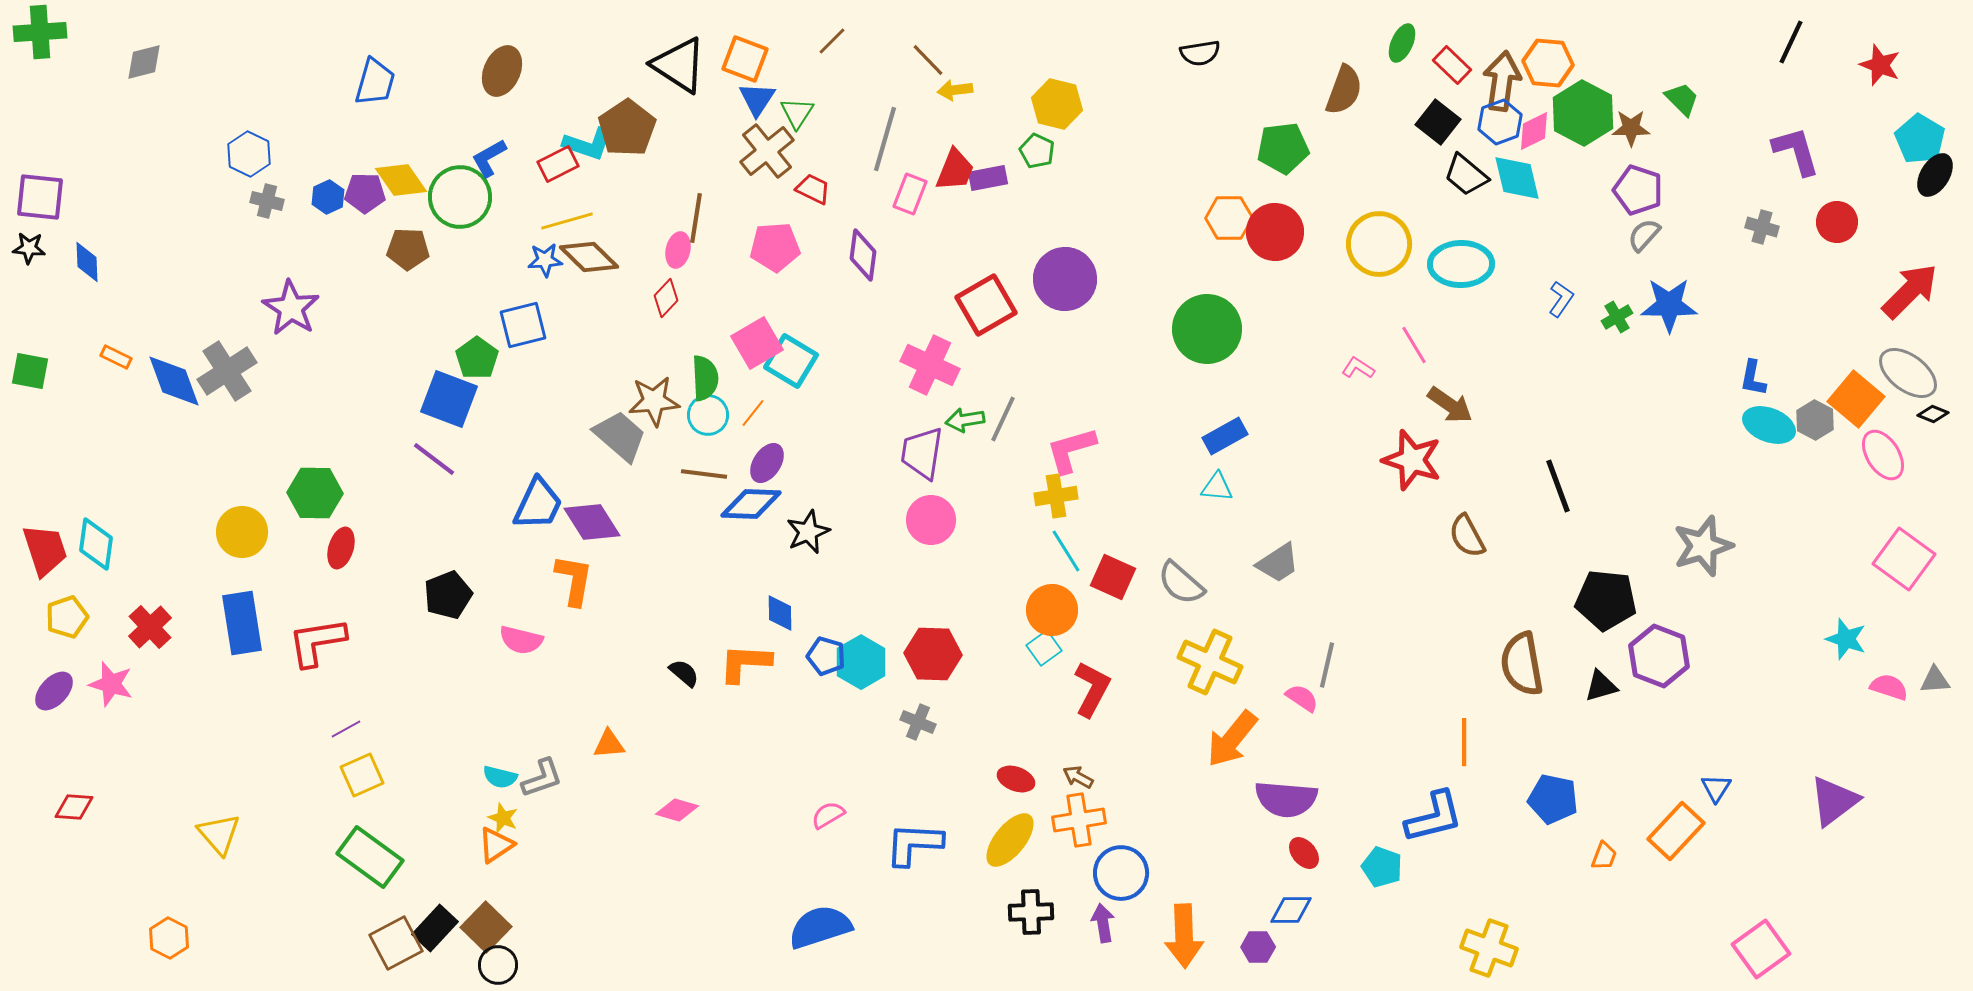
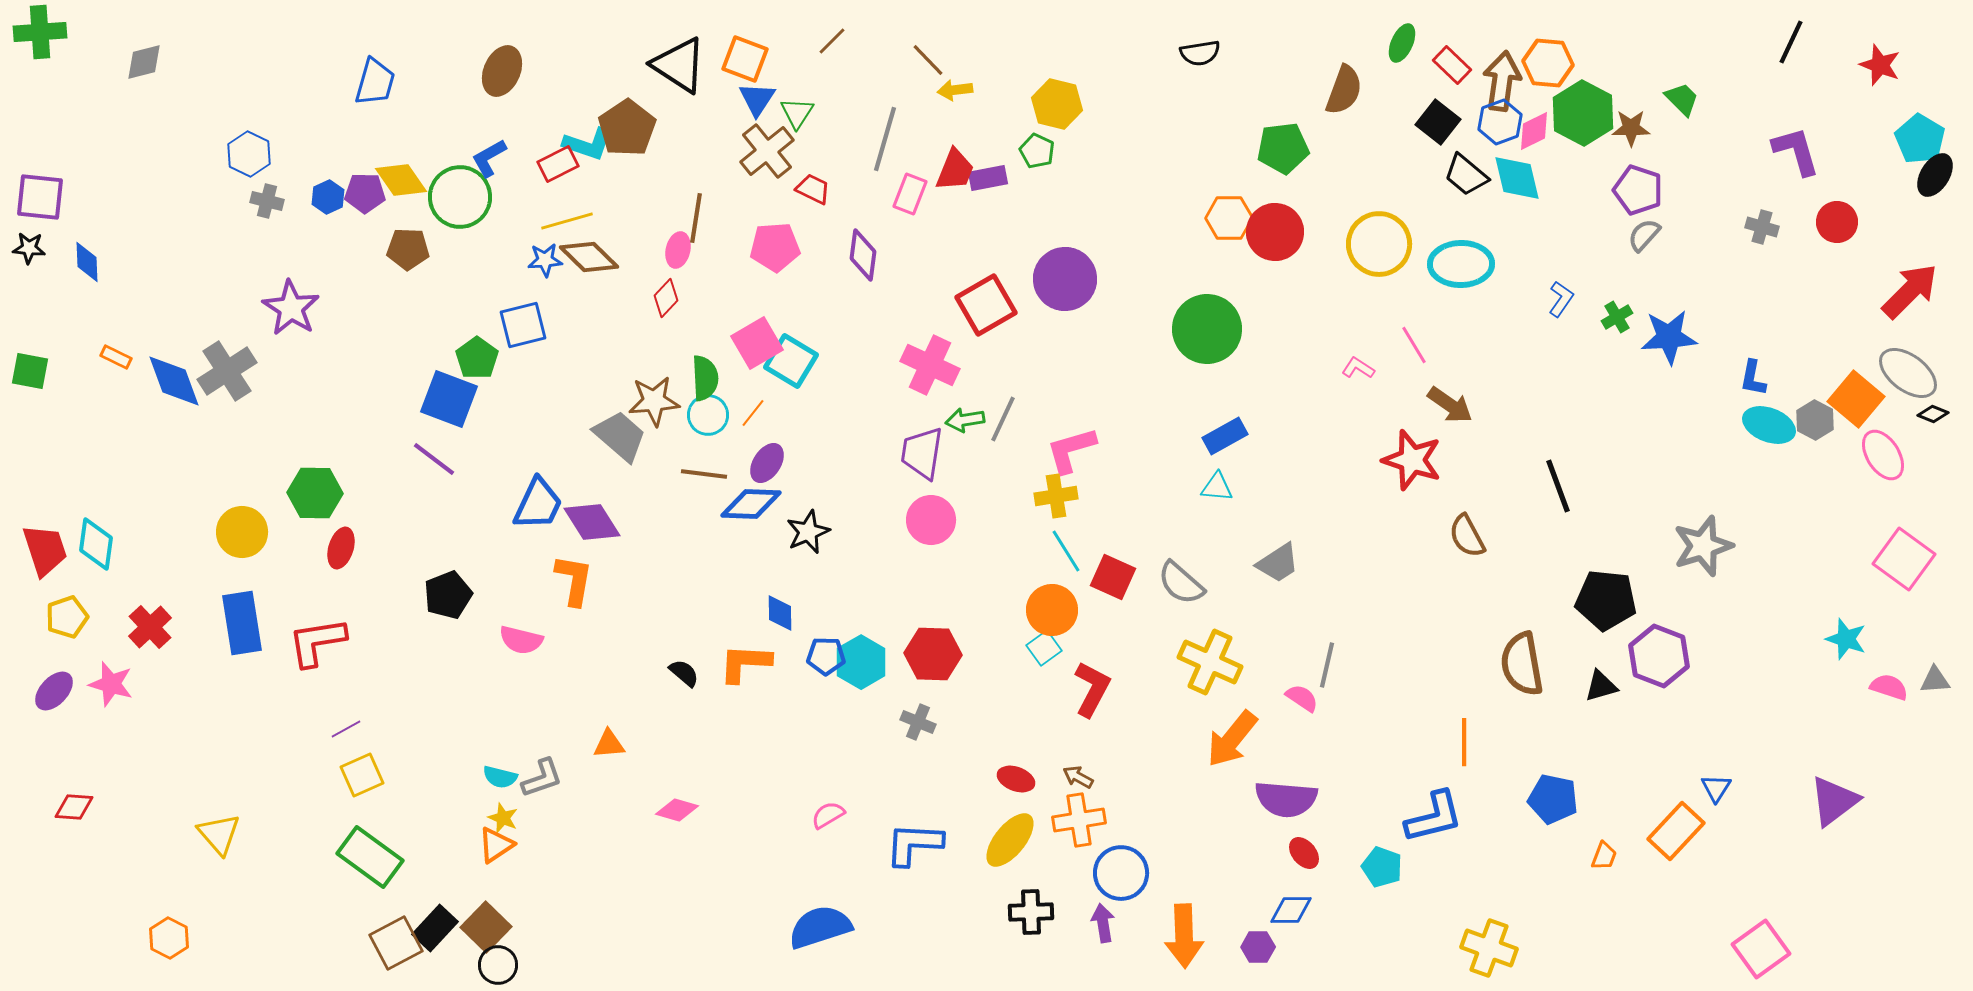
blue star at (1669, 305): moved 32 px down; rotated 4 degrees counterclockwise
blue pentagon at (826, 656): rotated 15 degrees counterclockwise
